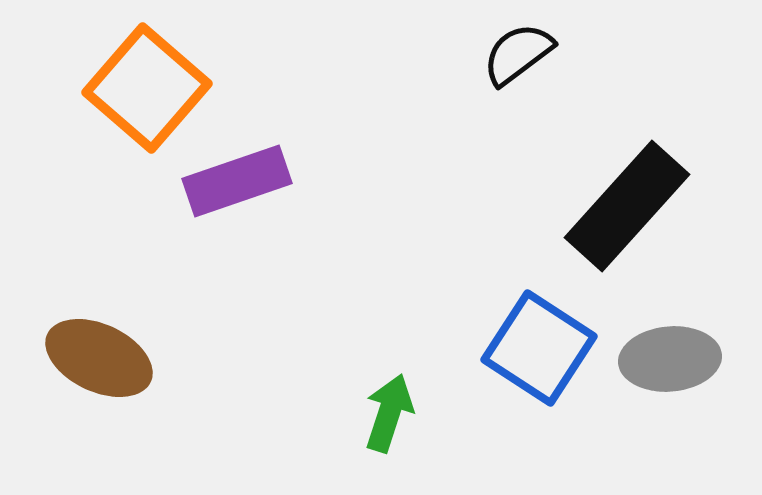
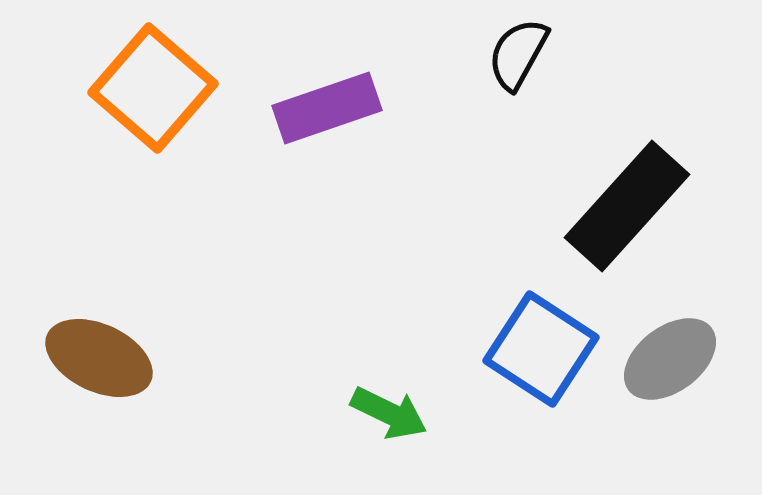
black semicircle: rotated 24 degrees counterclockwise
orange square: moved 6 px right
purple rectangle: moved 90 px right, 73 px up
blue square: moved 2 px right, 1 px down
gray ellipse: rotated 32 degrees counterclockwise
green arrow: rotated 98 degrees clockwise
